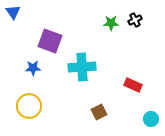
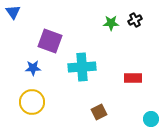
red rectangle: moved 7 px up; rotated 24 degrees counterclockwise
yellow circle: moved 3 px right, 4 px up
